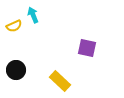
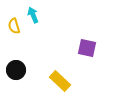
yellow semicircle: rotated 98 degrees clockwise
